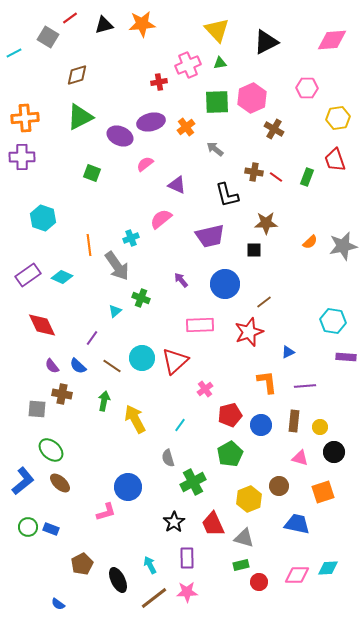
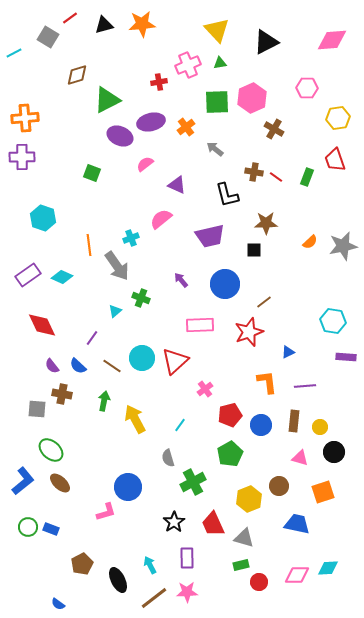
green triangle at (80, 117): moved 27 px right, 17 px up
